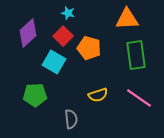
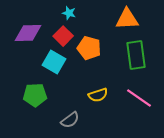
cyan star: moved 1 px right
purple diamond: rotated 40 degrees clockwise
gray semicircle: moved 1 px left, 1 px down; rotated 60 degrees clockwise
